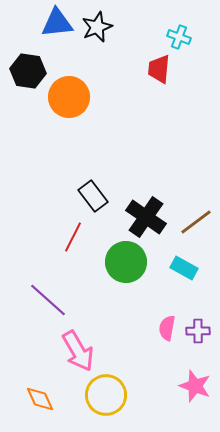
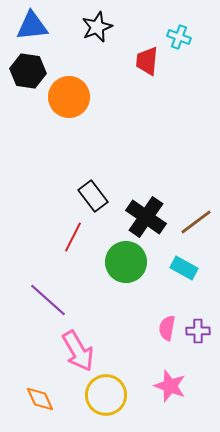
blue triangle: moved 25 px left, 3 px down
red trapezoid: moved 12 px left, 8 px up
pink star: moved 25 px left
